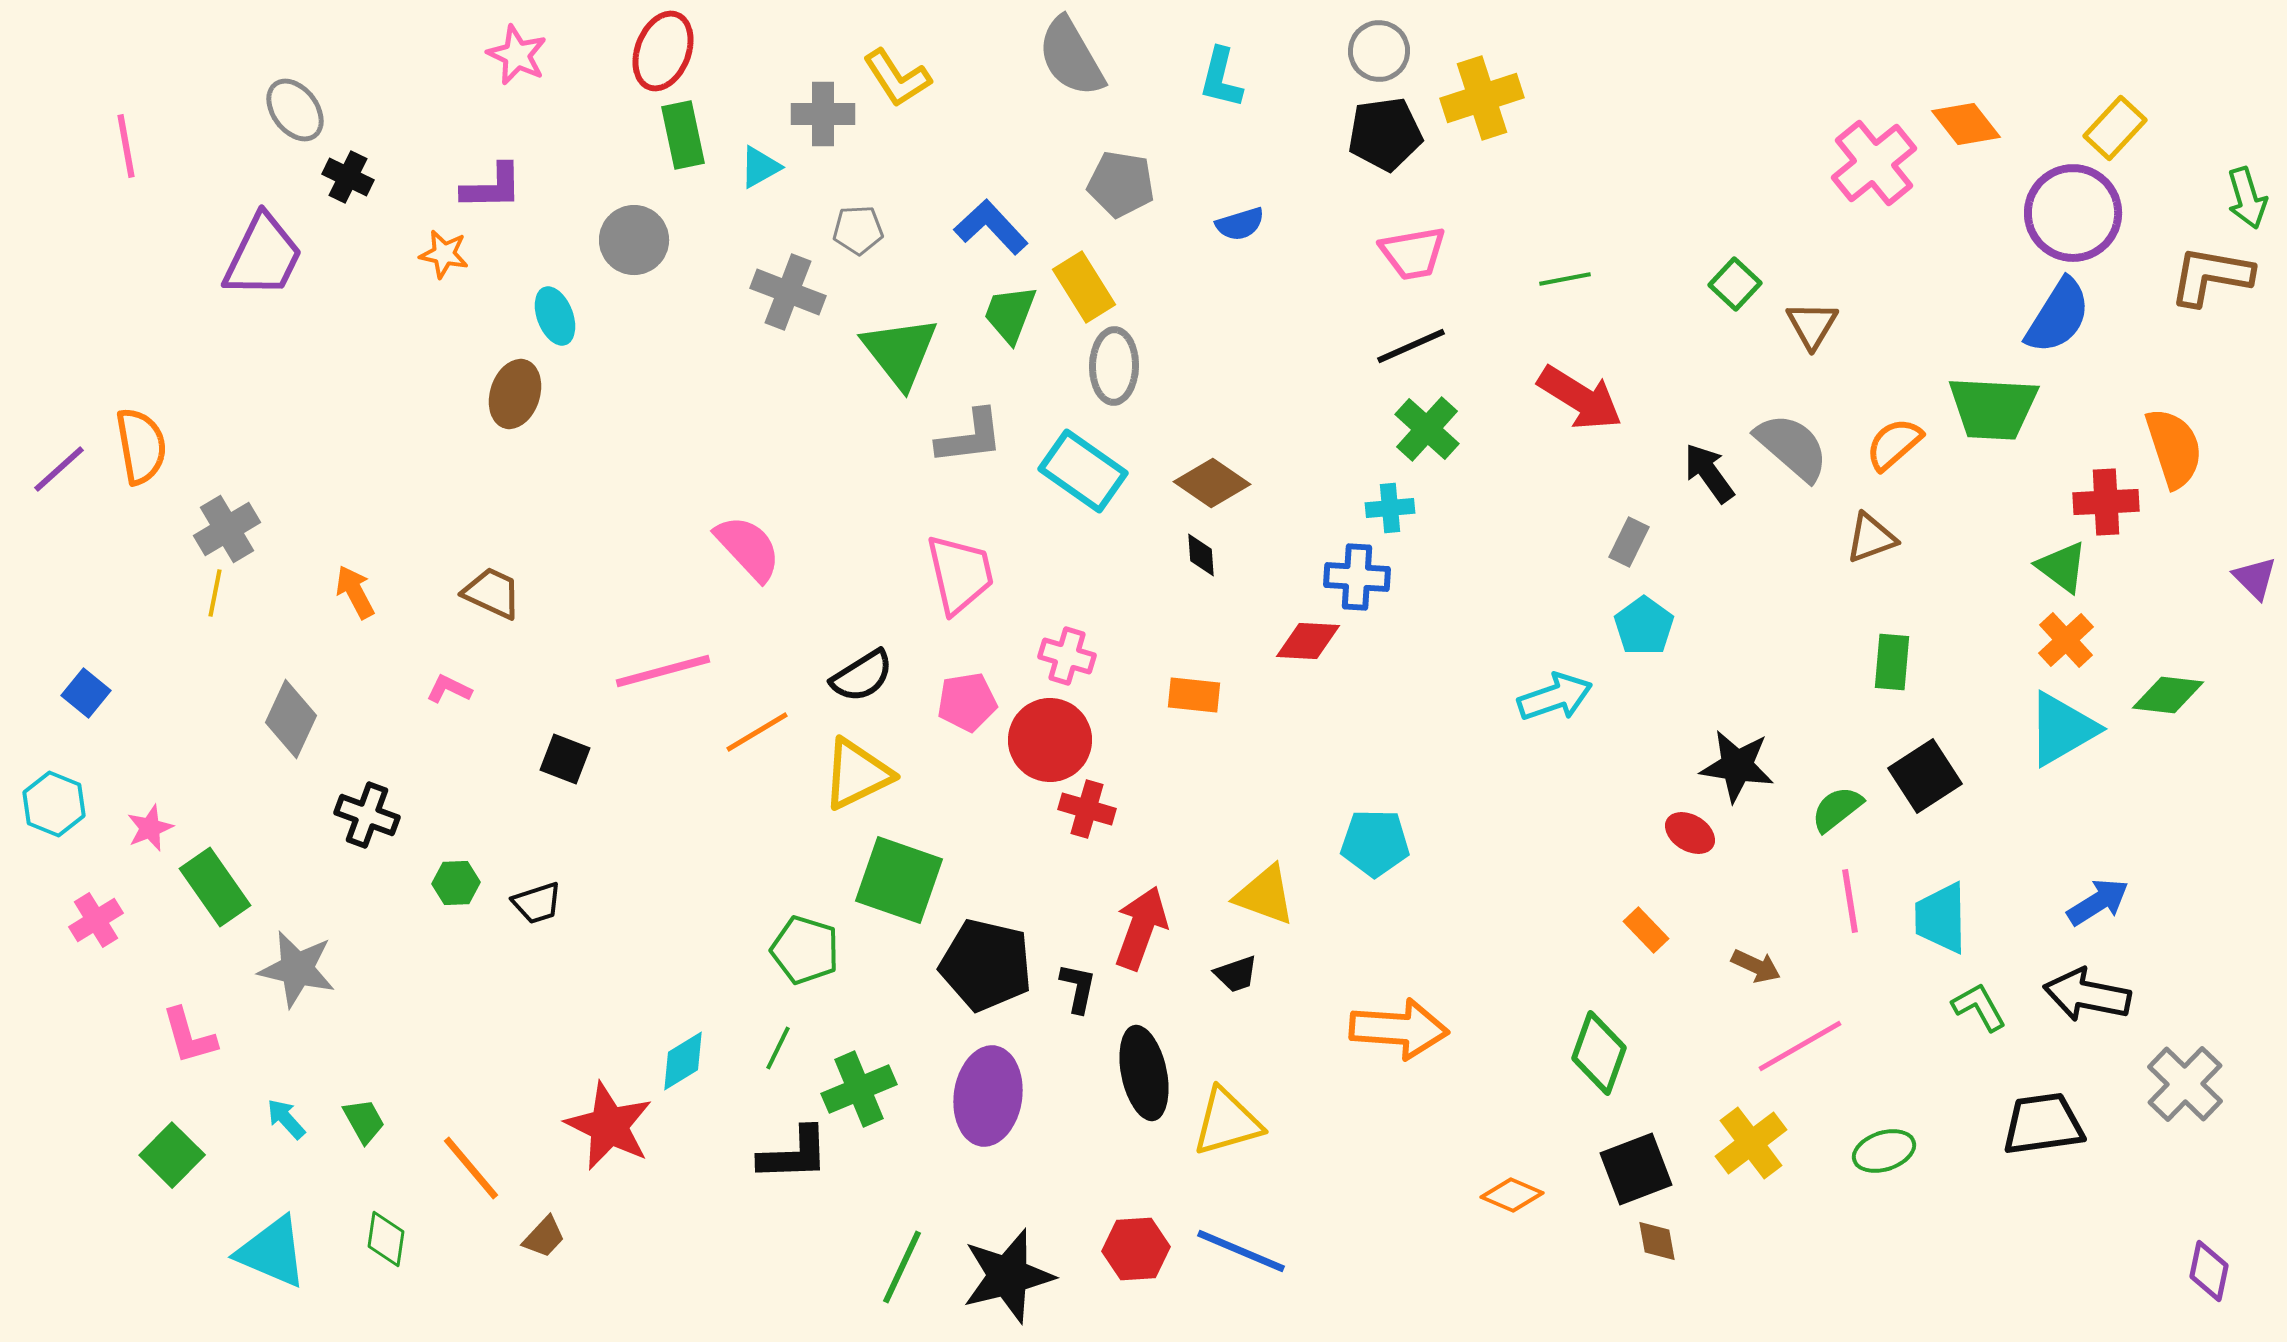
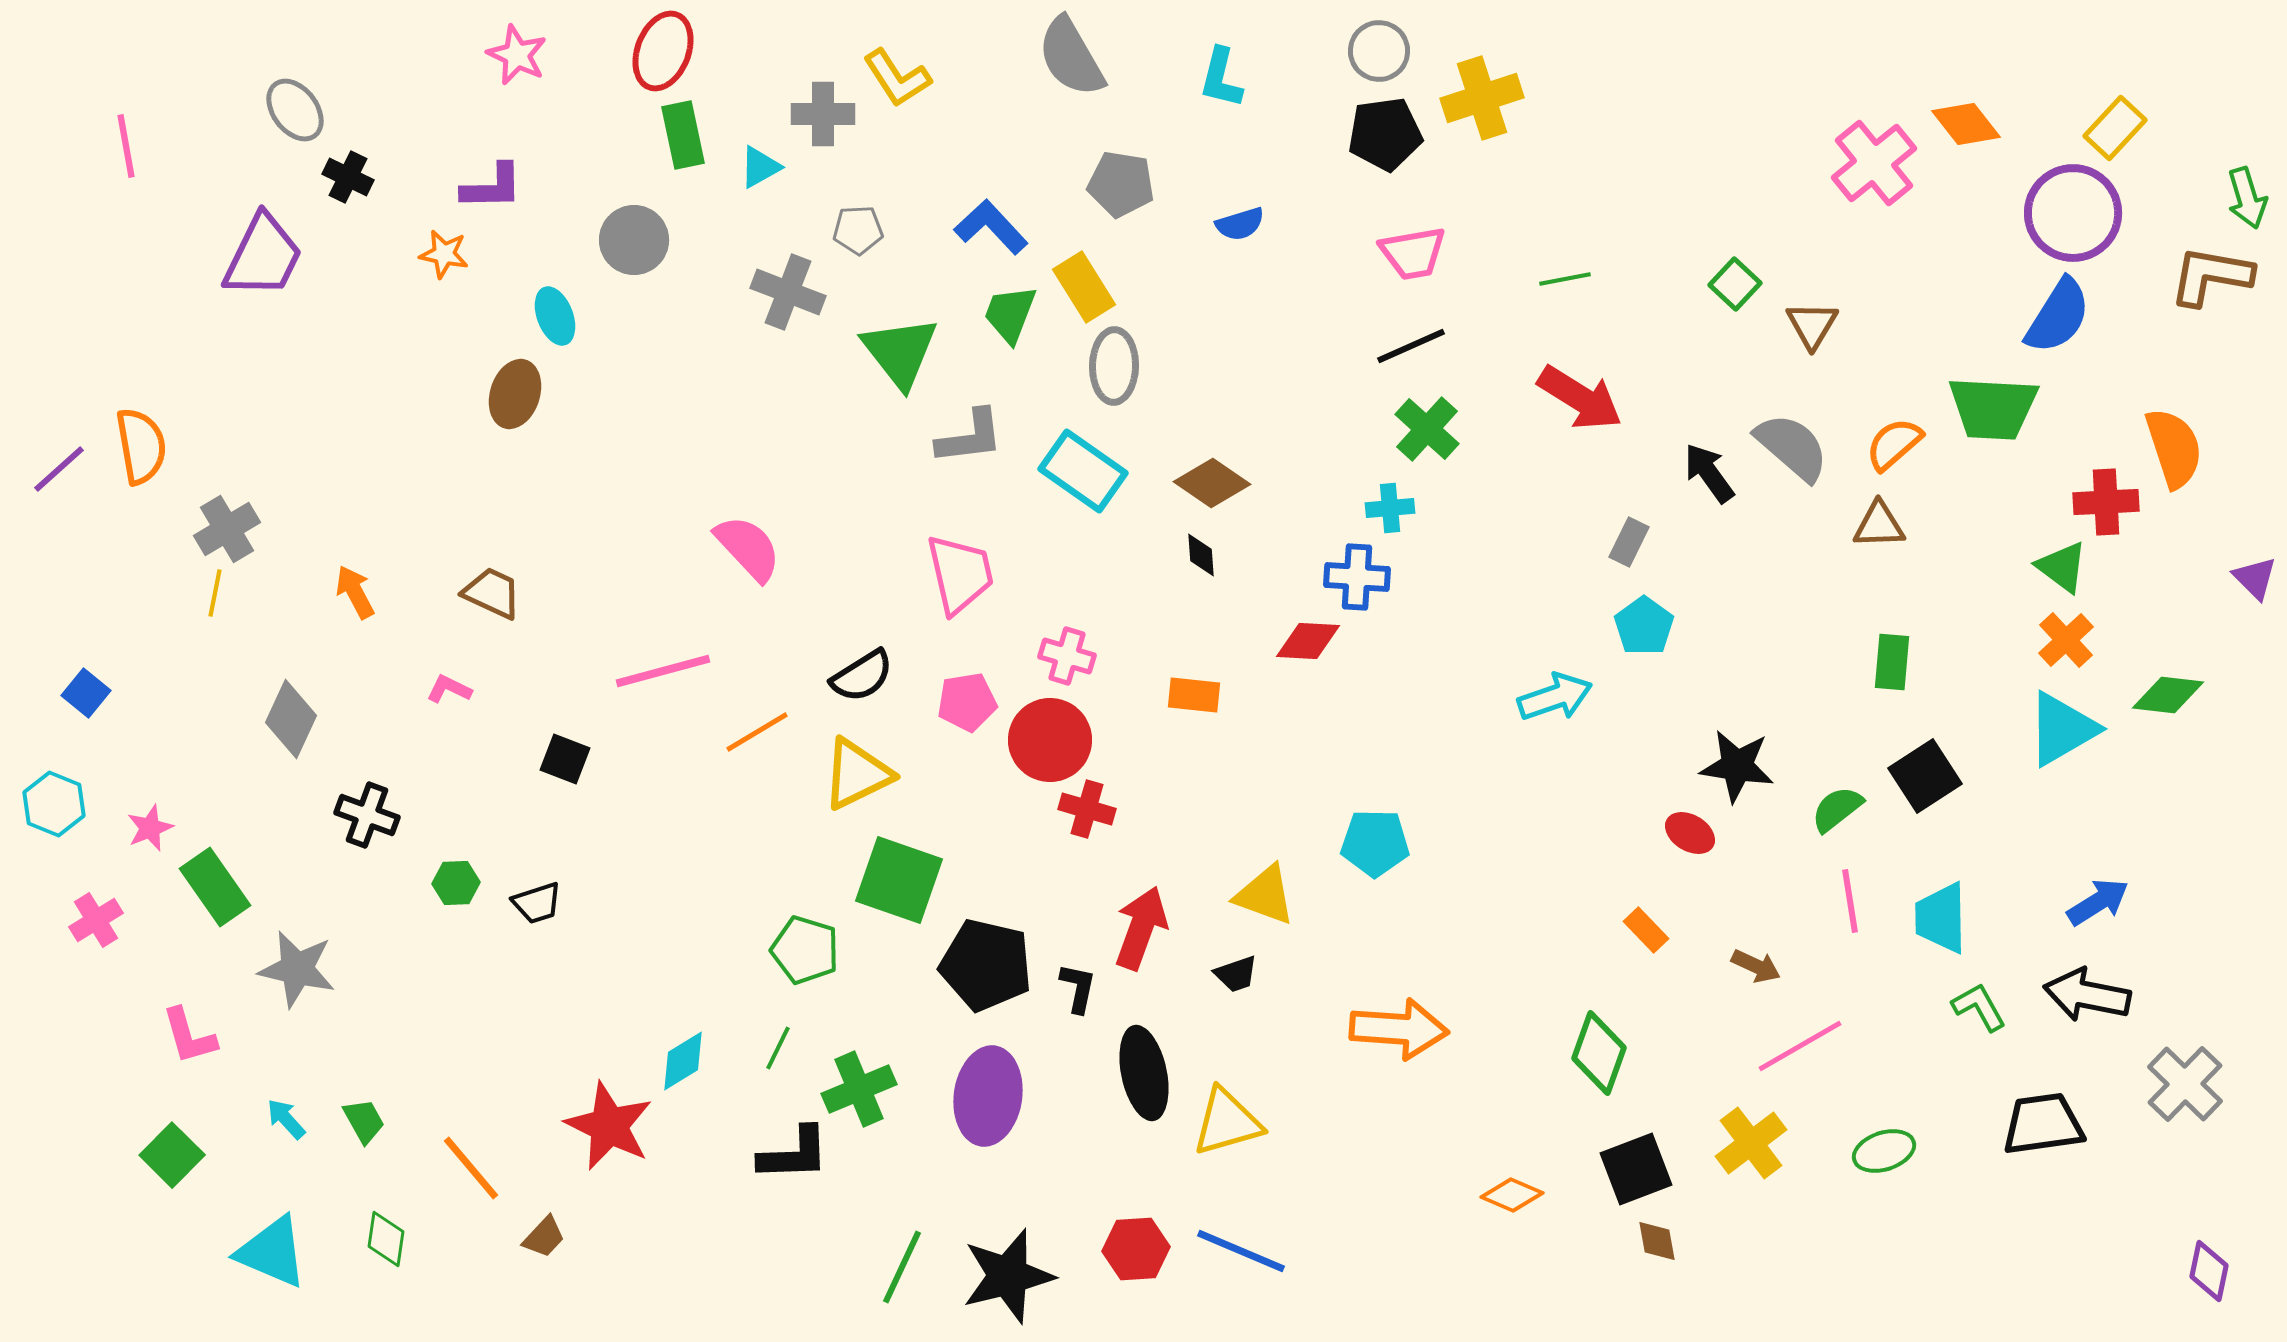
brown triangle at (1871, 538): moved 8 px right, 13 px up; rotated 18 degrees clockwise
